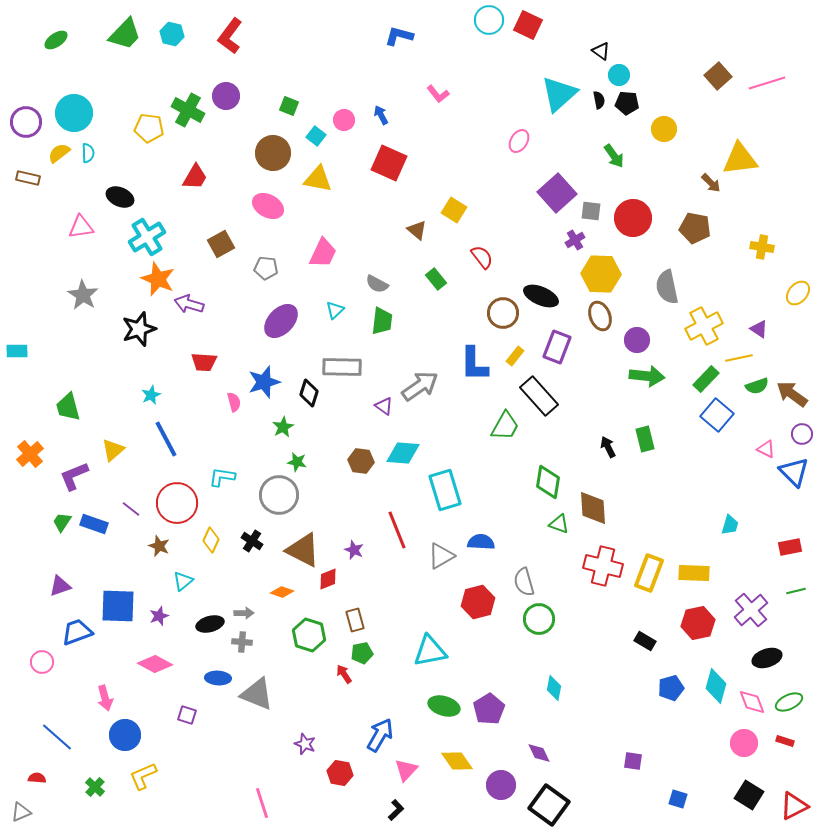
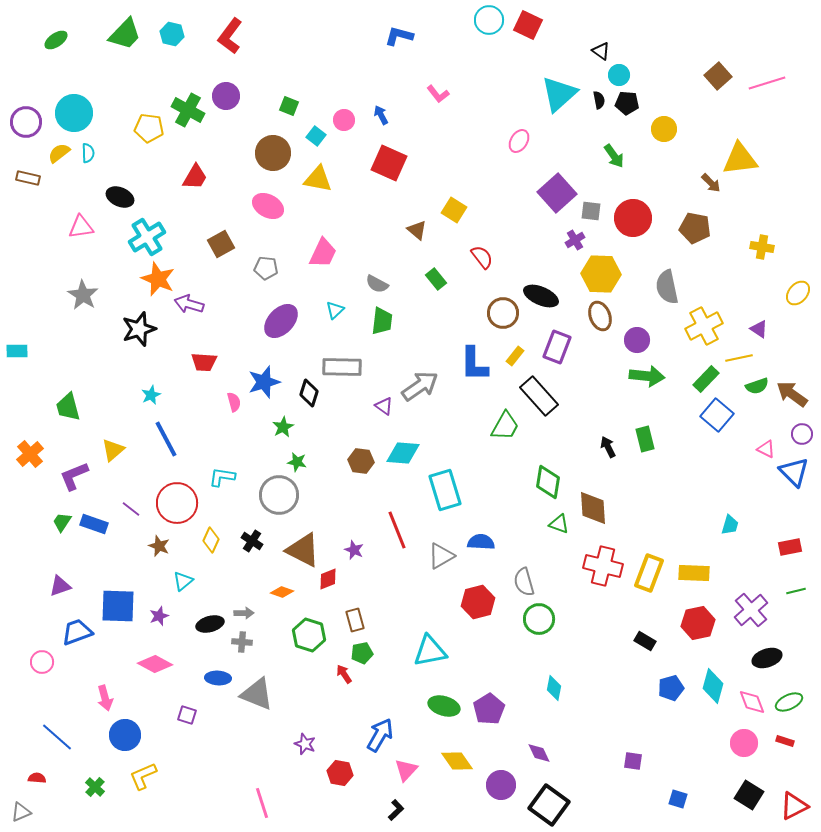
cyan diamond at (716, 686): moved 3 px left
